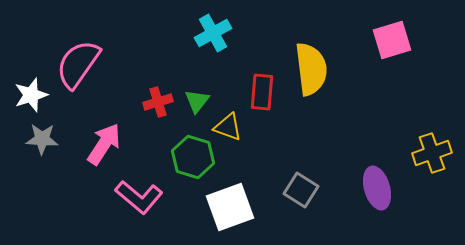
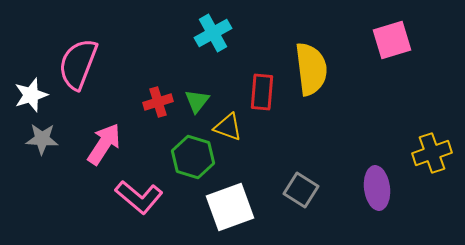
pink semicircle: rotated 14 degrees counterclockwise
purple ellipse: rotated 9 degrees clockwise
